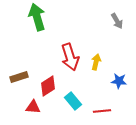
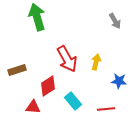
gray arrow: moved 2 px left
red arrow: moved 3 px left, 2 px down; rotated 12 degrees counterclockwise
brown rectangle: moved 2 px left, 7 px up
red line: moved 4 px right, 2 px up
